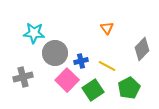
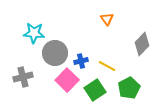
orange triangle: moved 9 px up
gray diamond: moved 5 px up
green square: moved 2 px right
